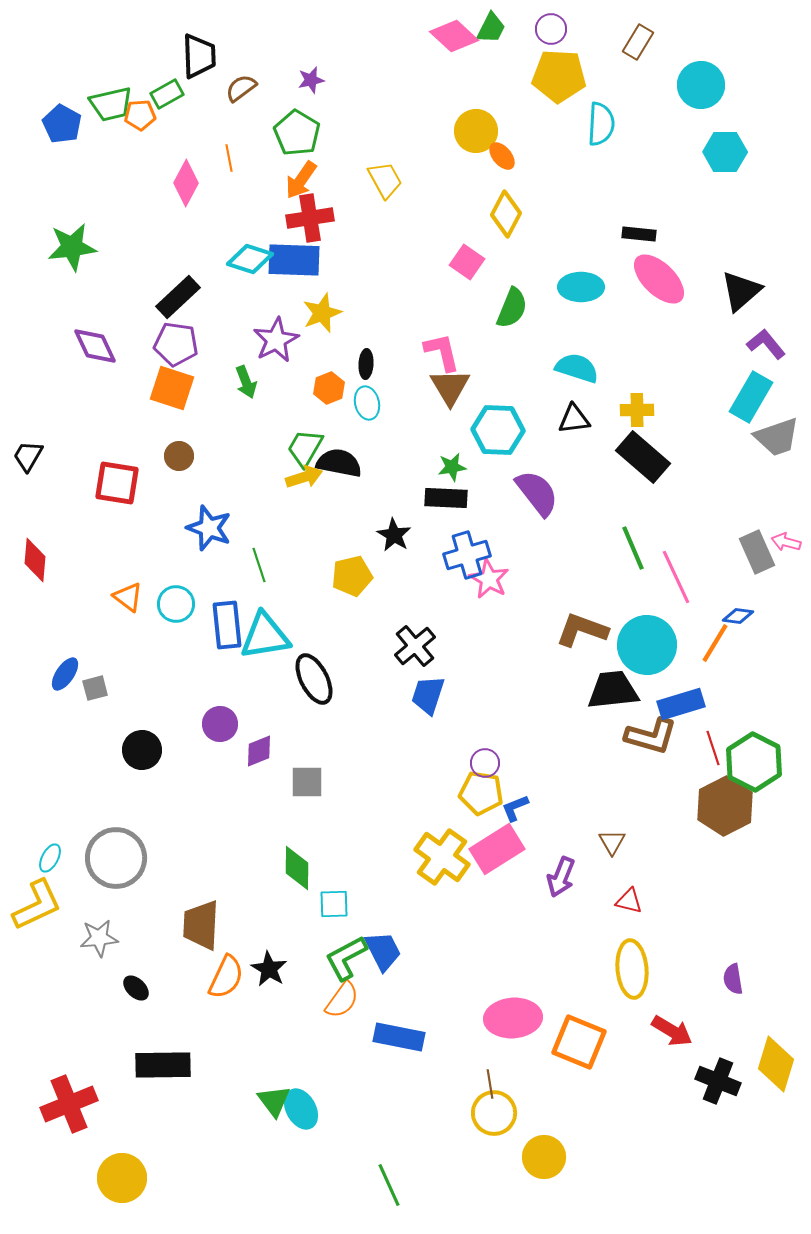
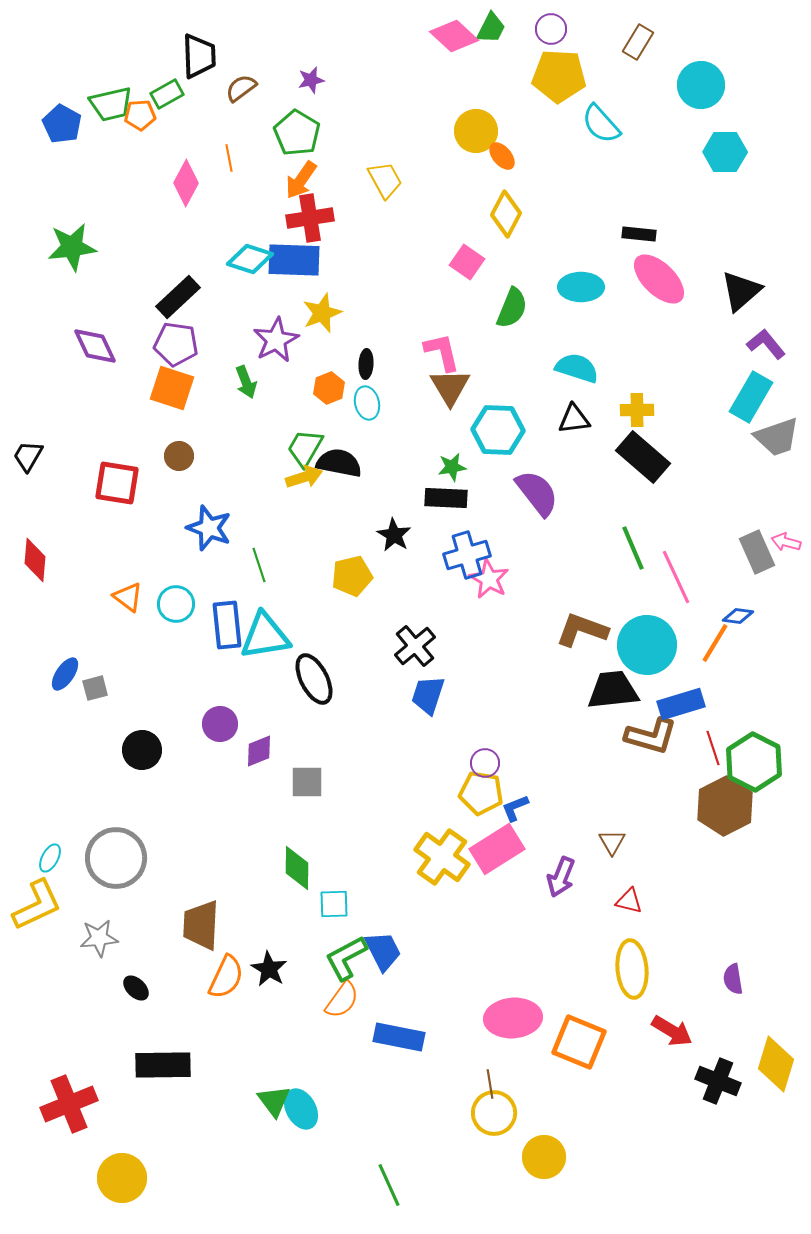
cyan semicircle at (601, 124): rotated 135 degrees clockwise
